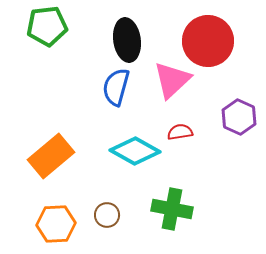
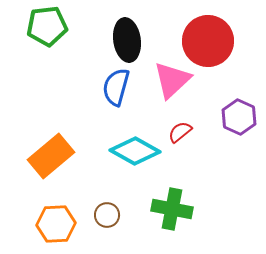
red semicircle: rotated 30 degrees counterclockwise
